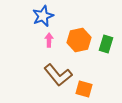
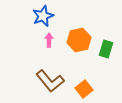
green rectangle: moved 5 px down
brown L-shape: moved 8 px left, 6 px down
orange square: rotated 36 degrees clockwise
